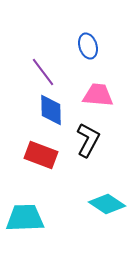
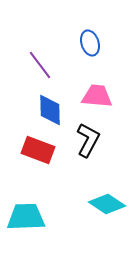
blue ellipse: moved 2 px right, 3 px up
purple line: moved 3 px left, 7 px up
pink trapezoid: moved 1 px left, 1 px down
blue diamond: moved 1 px left
red rectangle: moved 3 px left, 5 px up
cyan trapezoid: moved 1 px right, 1 px up
